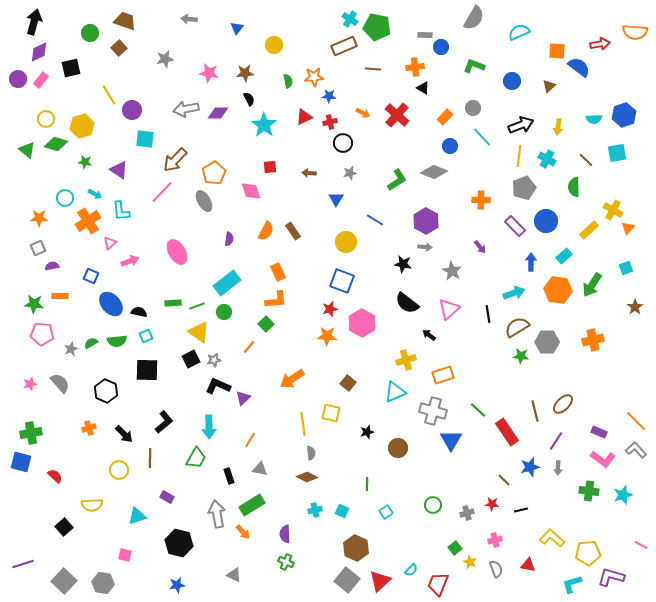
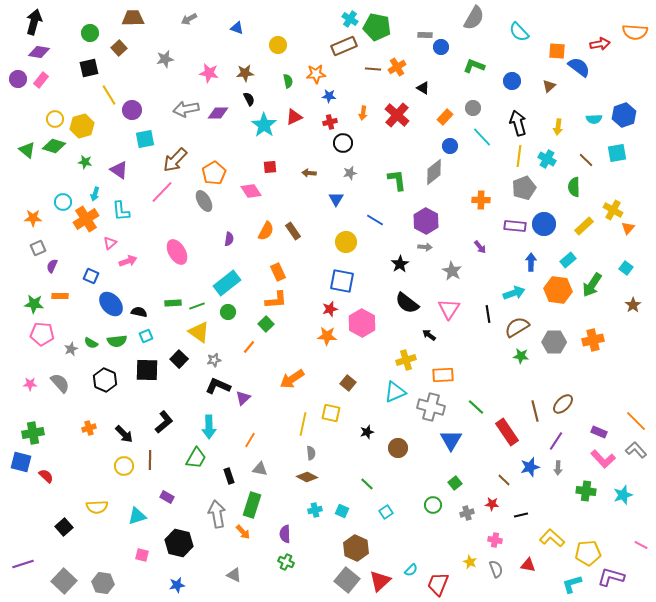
gray arrow at (189, 19): rotated 35 degrees counterclockwise
brown trapezoid at (125, 21): moved 8 px right, 3 px up; rotated 20 degrees counterclockwise
blue triangle at (237, 28): rotated 48 degrees counterclockwise
cyan semicircle at (519, 32): rotated 110 degrees counterclockwise
yellow circle at (274, 45): moved 4 px right
purple diamond at (39, 52): rotated 35 degrees clockwise
orange cross at (415, 67): moved 18 px left; rotated 24 degrees counterclockwise
black square at (71, 68): moved 18 px right
orange star at (314, 77): moved 2 px right, 3 px up
orange arrow at (363, 113): rotated 72 degrees clockwise
red triangle at (304, 117): moved 10 px left
yellow circle at (46, 119): moved 9 px right
black arrow at (521, 125): moved 3 px left, 2 px up; rotated 85 degrees counterclockwise
cyan square at (145, 139): rotated 18 degrees counterclockwise
green diamond at (56, 144): moved 2 px left, 2 px down
gray diamond at (434, 172): rotated 60 degrees counterclockwise
green L-shape at (397, 180): rotated 65 degrees counterclockwise
pink diamond at (251, 191): rotated 15 degrees counterclockwise
cyan arrow at (95, 194): rotated 80 degrees clockwise
cyan circle at (65, 198): moved 2 px left, 4 px down
orange star at (39, 218): moved 6 px left
orange cross at (88, 221): moved 2 px left, 2 px up
blue circle at (546, 221): moved 2 px left, 3 px down
purple rectangle at (515, 226): rotated 40 degrees counterclockwise
yellow rectangle at (589, 230): moved 5 px left, 4 px up
cyan rectangle at (564, 256): moved 4 px right, 4 px down
pink arrow at (130, 261): moved 2 px left
black star at (403, 264): moved 3 px left; rotated 30 degrees clockwise
purple semicircle at (52, 266): rotated 56 degrees counterclockwise
cyan square at (626, 268): rotated 32 degrees counterclockwise
blue square at (342, 281): rotated 10 degrees counterclockwise
brown star at (635, 307): moved 2 px left, 2 px up
pink triangle at (449, 309): rotated 15 degrees counterclockwise
green circle at (224, 312): moved 4 px right
gray hexagon at (547, 342): moved 7 px right
green semicircle at (91, 343): rotated 120 degrees counterclockwise
black square at (191, 359): moved 12 px left; rotated 18 degrees counterclockwise
orange rectangle at (443, 375): rotated 15 degrees clockwise
pink star at (30, 384): rotated 16 degrees clockwise
black hexagon at (106, 391): moved 1 px left, 11 px up
green line at (478, 410): moved 2 px left, 3 px up
gray cross at (433, 411): moved 2 px left, 4 px up
yellow line at (303, 424): rotated 20 degrees clockwise
green cross at (31, 433): moved 2 px right
brown line at (150, 458): moved 2 px down
pink L-shape at (603, 459): rotated 10 degrees clockwise
yellow circle at (119, 470): moved 5 px right, 4 px up
red semicircle at (55, 476): moved 9 px left
green line at (367, 484): rotated 48 degrees counterclockwise
green cross at (589, 491): moved 3 px left
yellow semicircle at (92, 505): moved 5 px right, 2 px down
green rectangle at (252, 505): rotated 40 degrees counterclockwise
black line at (521, 510): moved 5 px down
pink cross at (495, 540): rotated 24 degrees clockwise
green square at (455, 548): moved 65 px up
pink square at (125, 555): moved 17 px right
